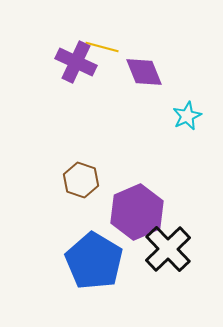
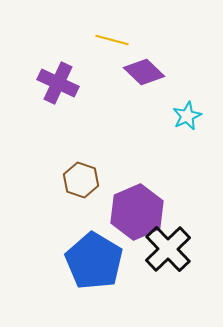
yellow line: moved 10 px right, 7 px up
purple cross: moved 18 px left, 21 px down
purple diamond: rotated 24 degrees counterclockwise
